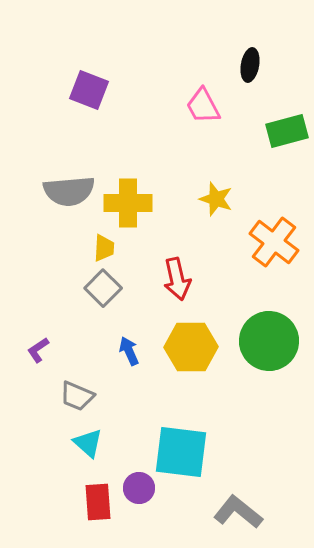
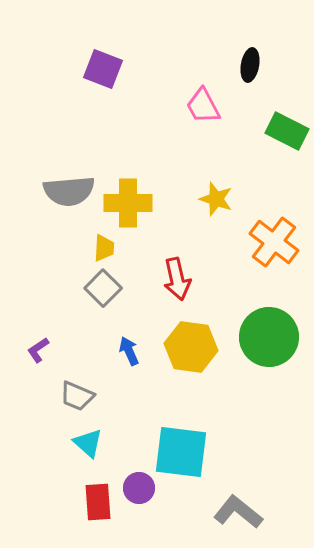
purple square: moved 14 px right, 21 px up
green rectangle: rotated 42 degrees clockwise
green circle: moved 4 px up
yellow hexagon: rotated 9 degrees clockwise
